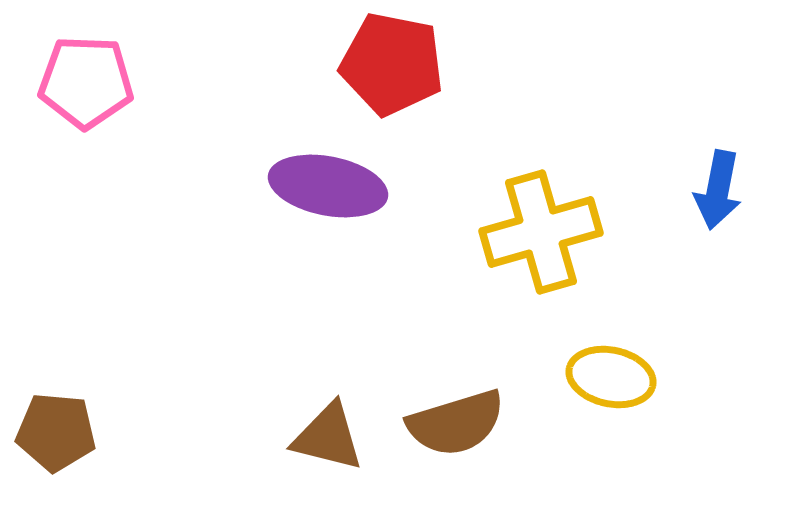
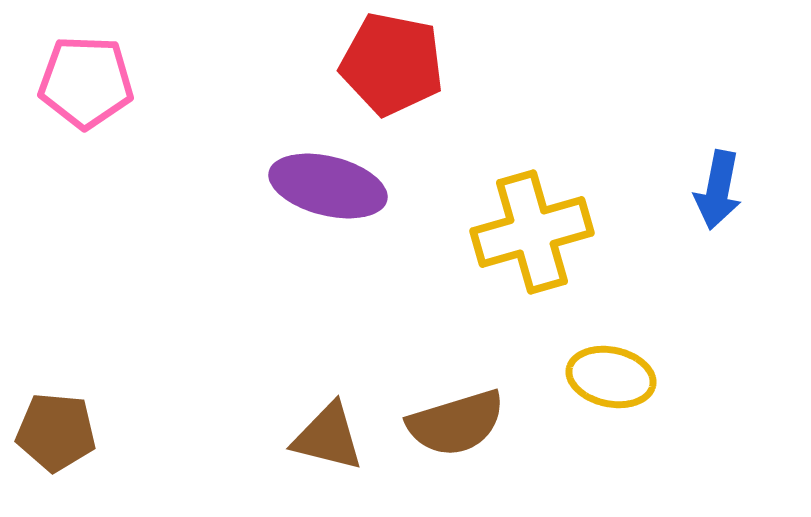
purple ellipse: rotated 3 degrees clockwise
yellow cross: moved 9 px left
